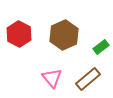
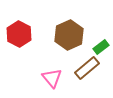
brown hexagon: moved 5 px right
brown rectangle: moved 1 px left, 11 px up
